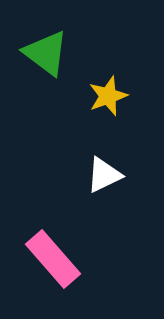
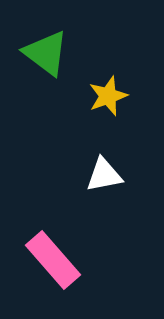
white triangle: rotated 15 degrees clockwise
pink rectangle: moved 1 px down
